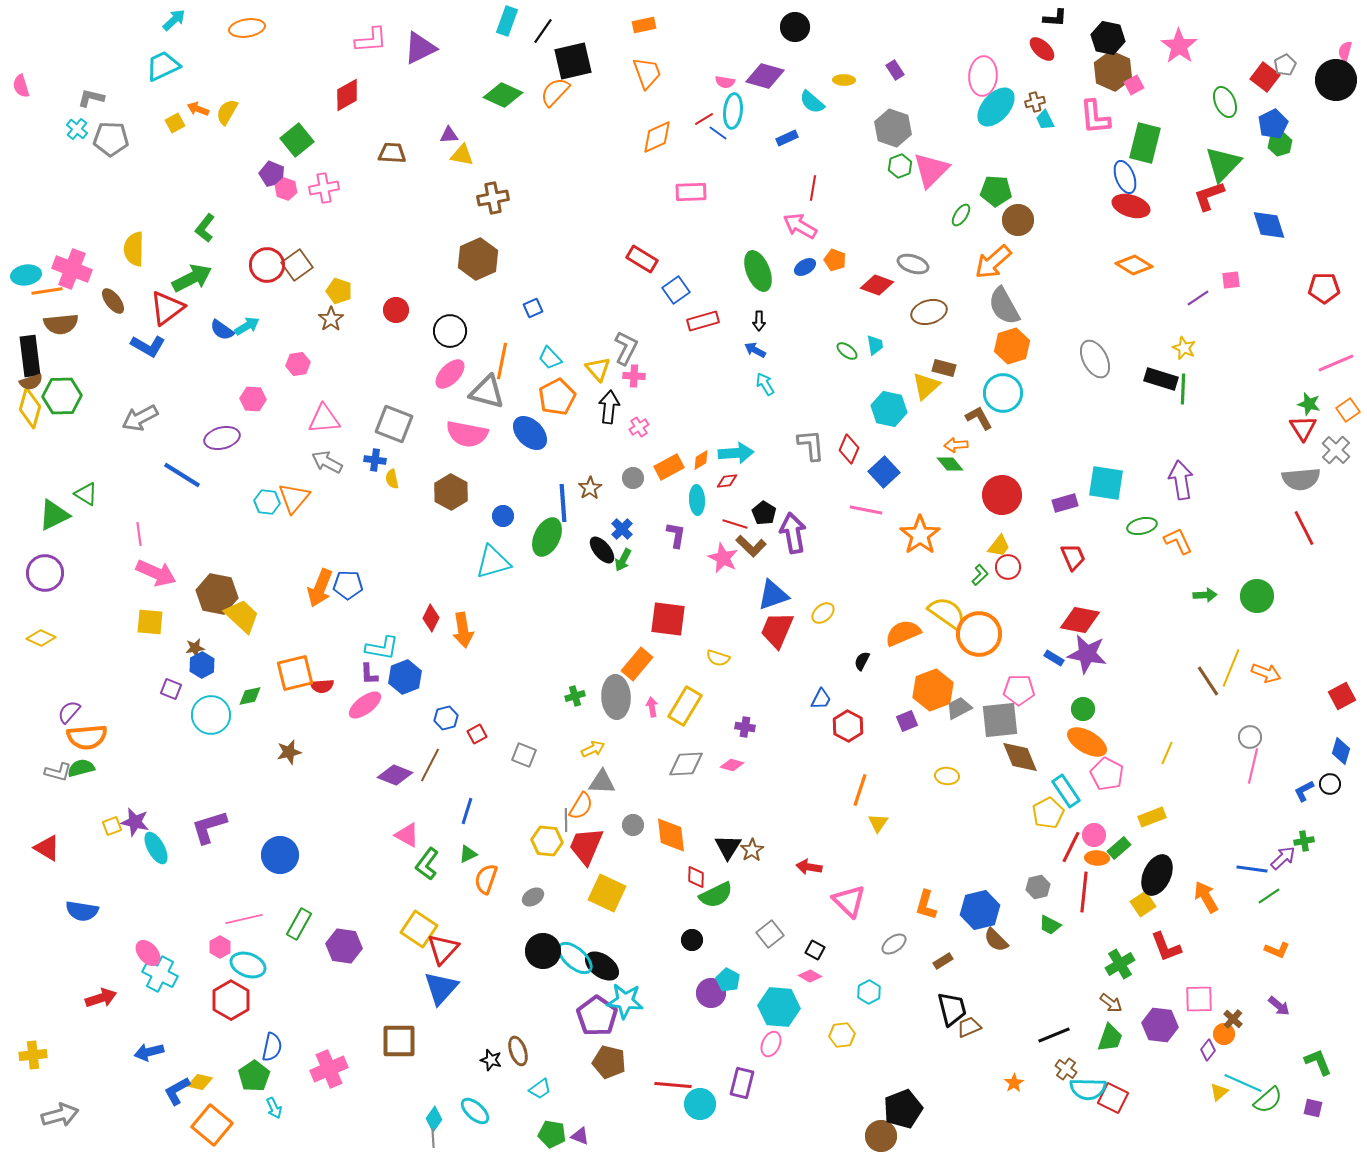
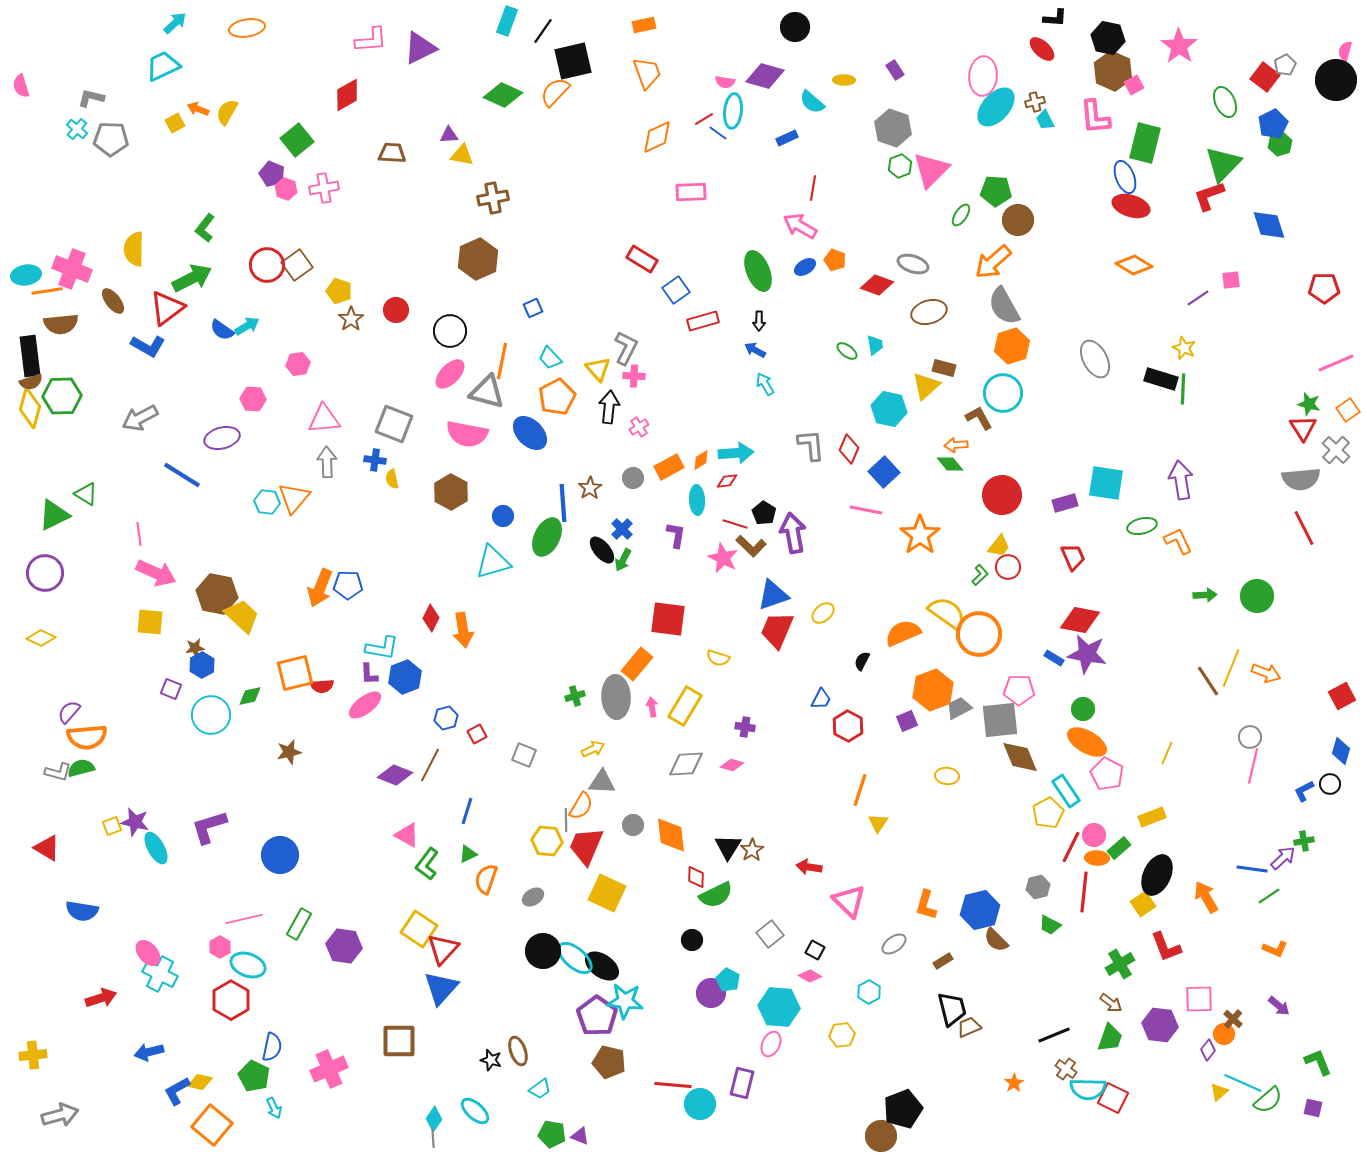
cyan arrow at (174, 20): moved 1 px right, 3 px down
brown star at (331, 319): moved 20 px right
gray arrow at (327, 462): rotated 60 degrees clockwise
orange L-shape at (1277, 950): moved 2 px left, 1 px up
green pentagon at (254, 1076): rotated 12 degrees counterclockwise
